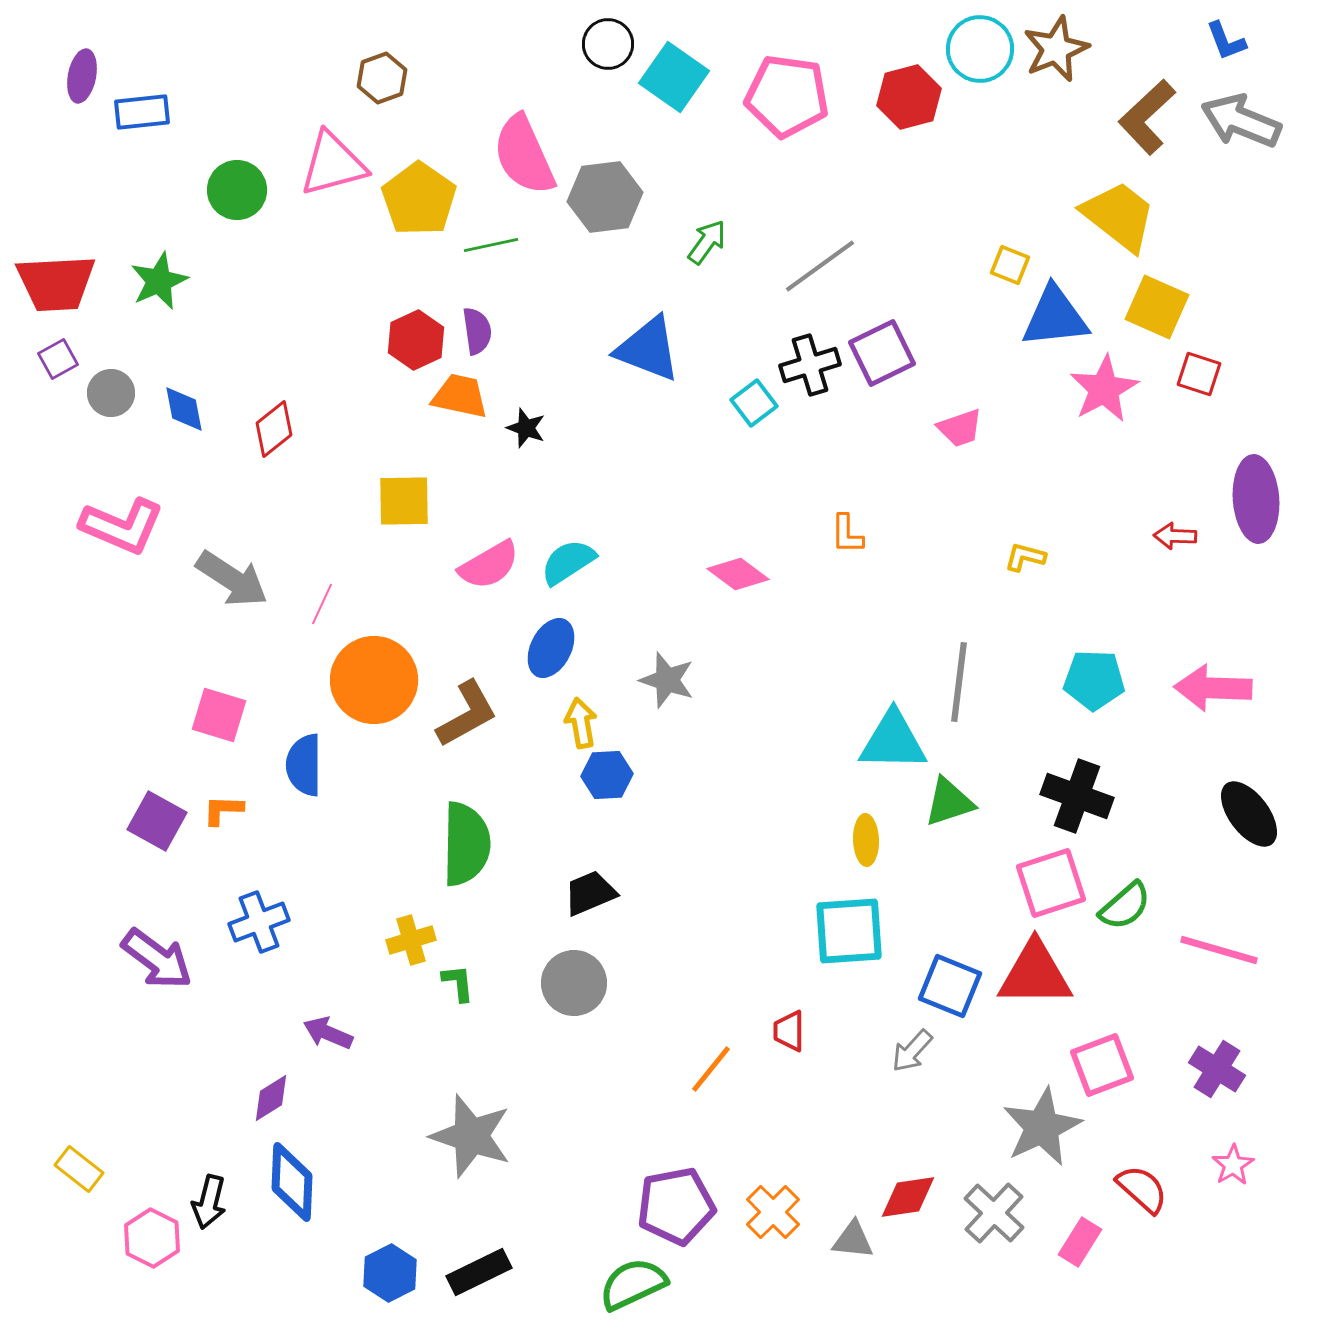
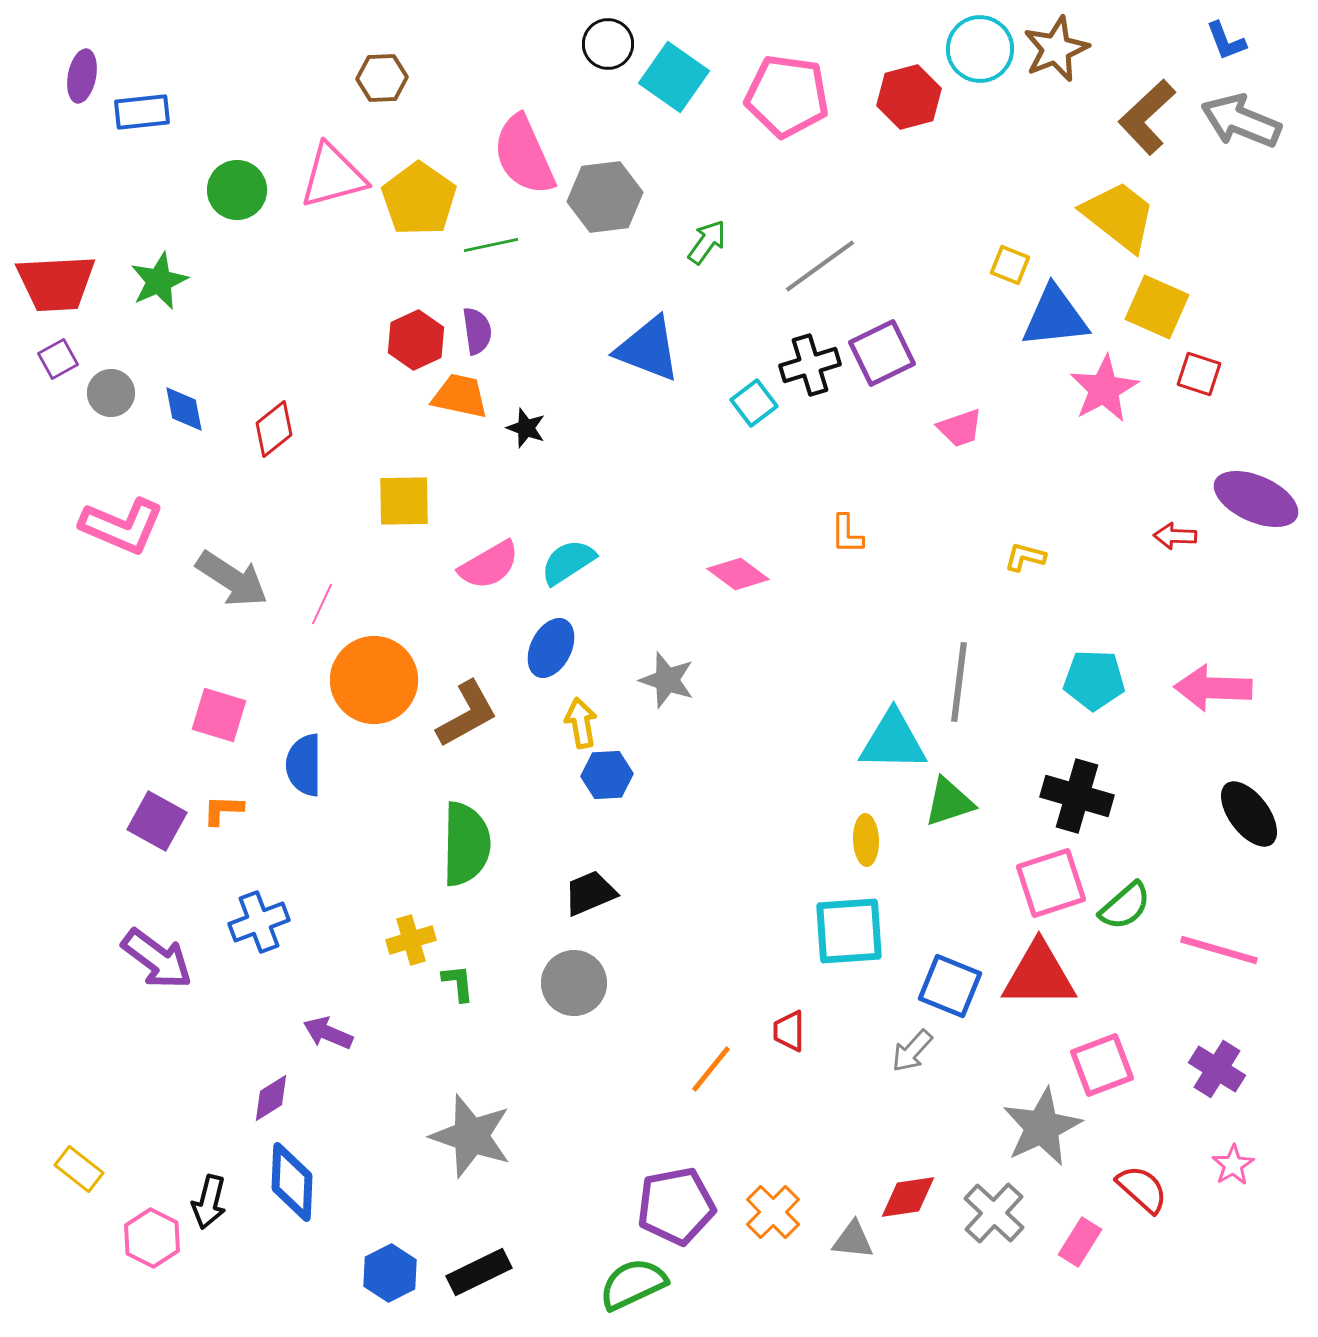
brown hexagon at (382, 78): rotated 18 degrees clockwise
pink triangle at (333, 164): moved 12 px down
purple ellipse at (1256, 499): rotated 62 degrees counterclockwise
black cross at (1077, 796): rotated 4 degrees counterclockwise
red triangle at (1035, 974): moved 4 px right, 1 px down
